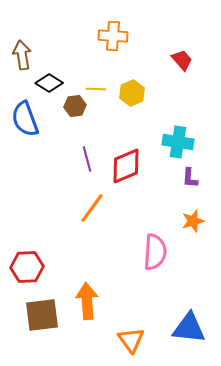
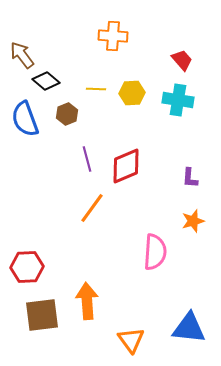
brown arrow: rotated 28 degrees counterclockwise
black diamond: moved 3 px left, 2 px up; rotated 8 degrees clockwise
yellow hexagon: rotated 20 degrees clockwise
brown hexagon: moved 8 px left, 8 px down; rotated 15 degrees counterclockwise
cyan cross: moved 42 px up
